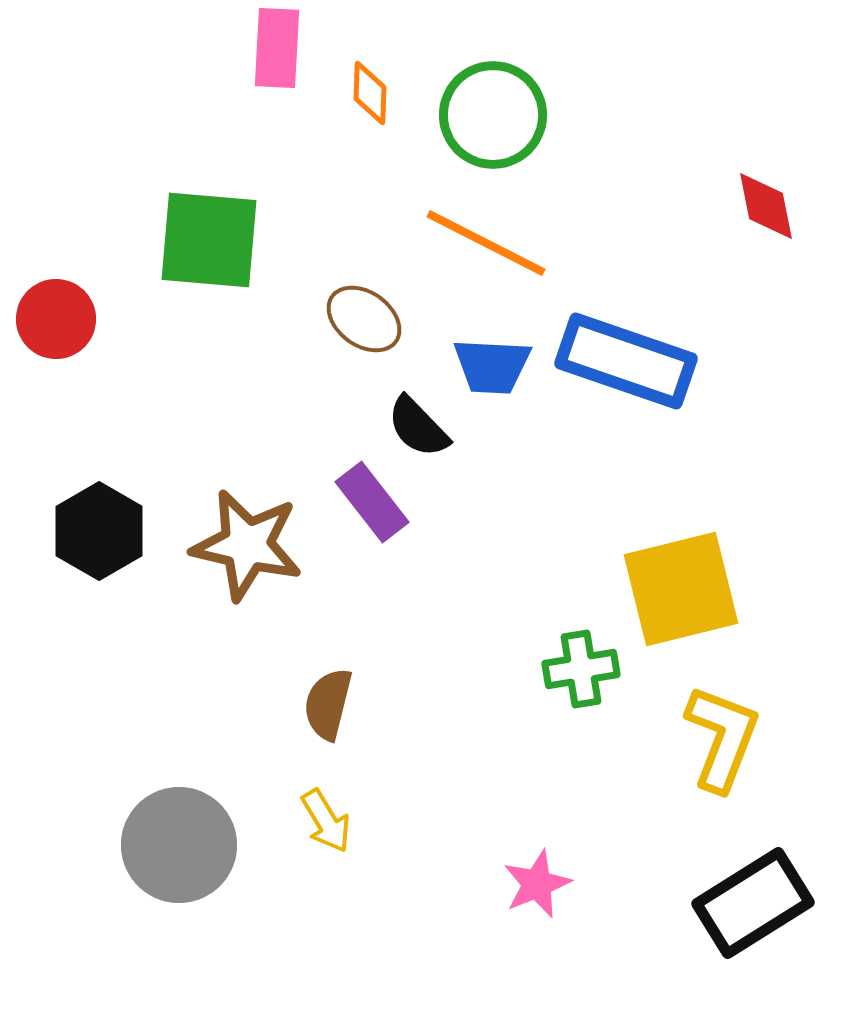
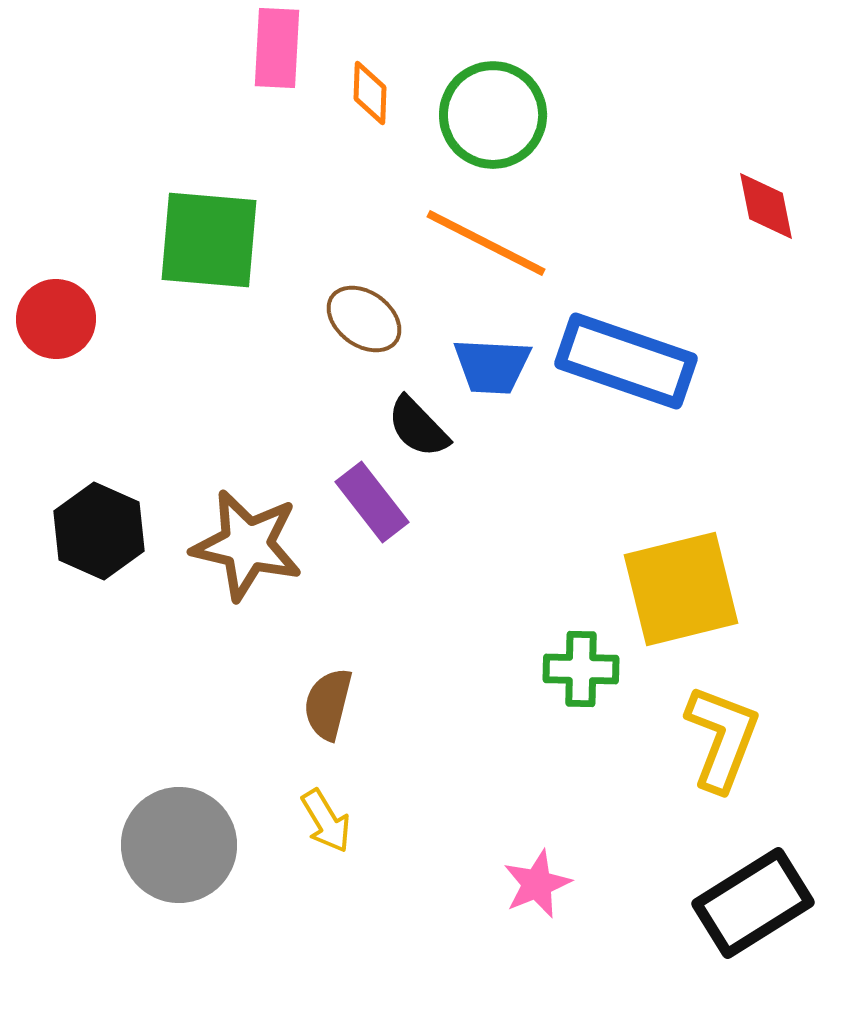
black hexagon: rotated 6 degrees counterclockwise
green cross: rotated 10 degrees clockwise
